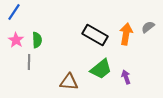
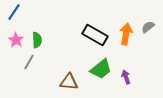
gray line: rotated 28 degrees clockwise
